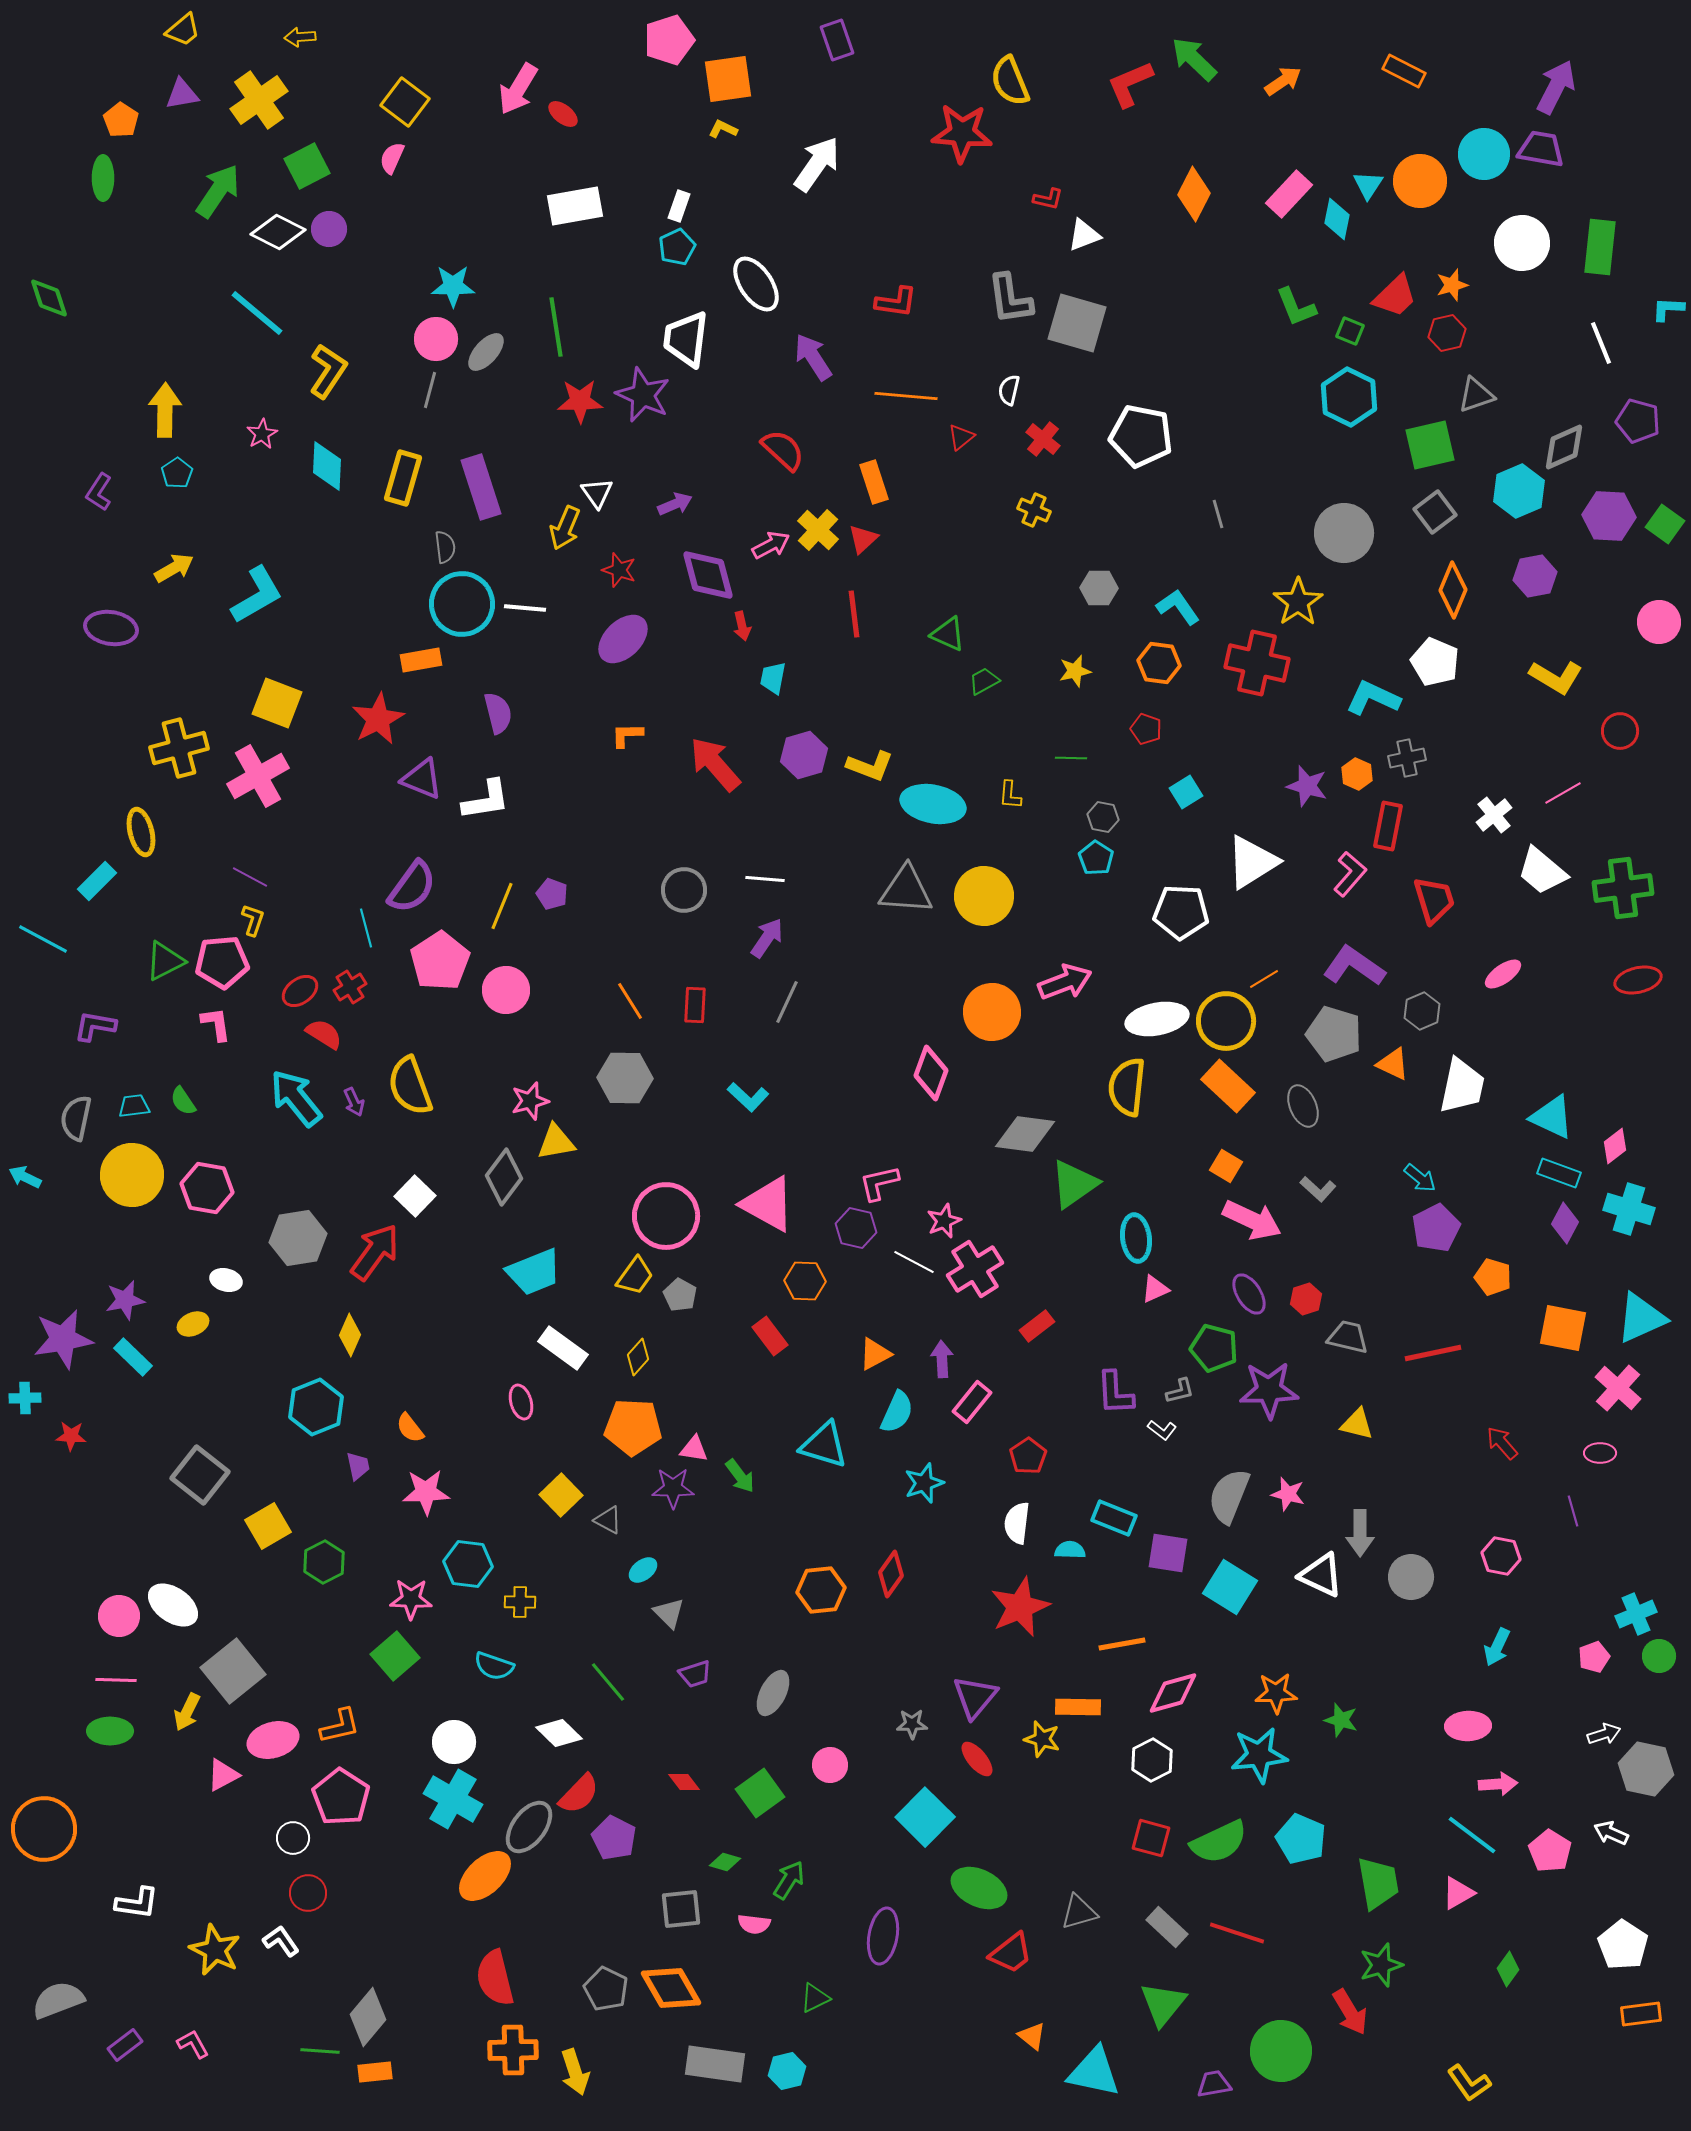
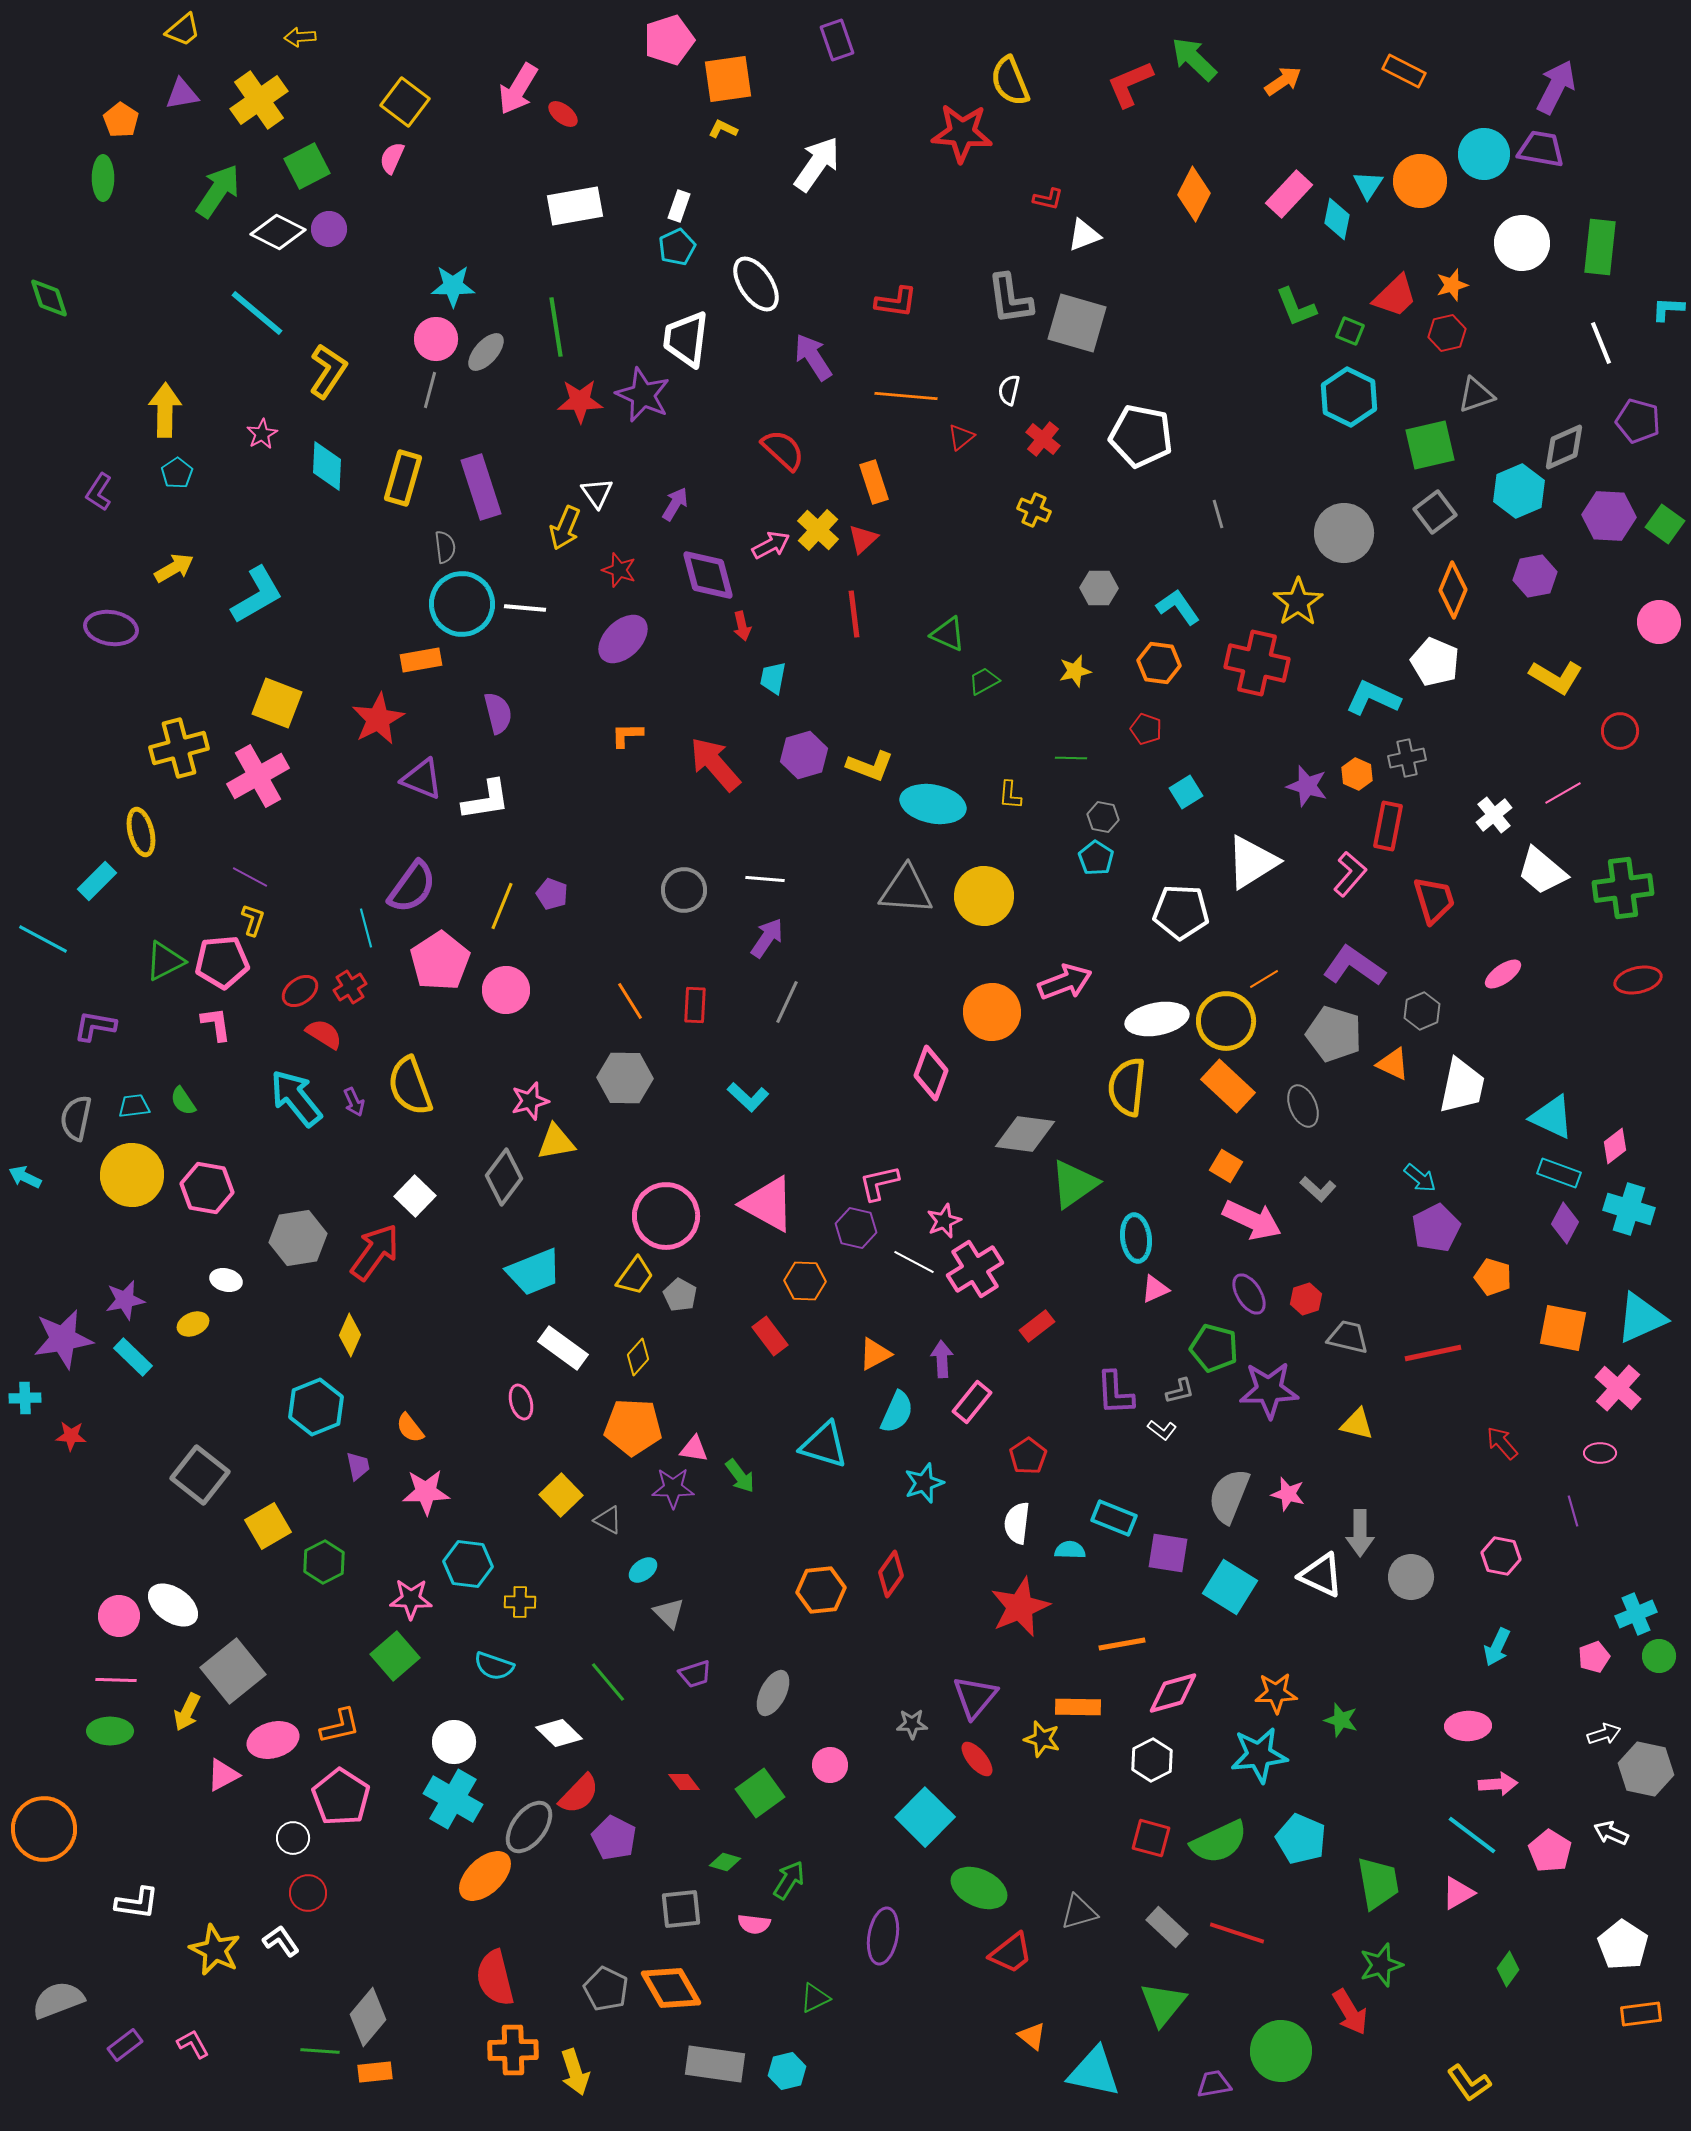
purple arrow at (675, 504): rotated 36 degrees counterclockwise
